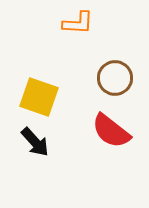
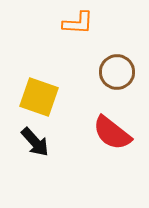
brown circle: moved 2 px right, 6 px up
red semicircle: moved 1 px right, 2 px down
